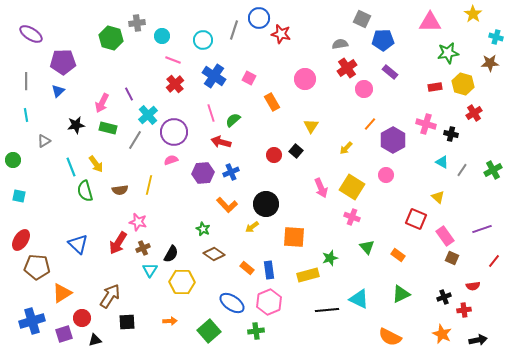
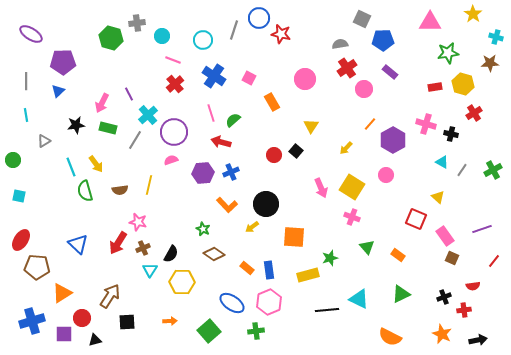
purple square at (64, 334): rotated 18 degrees clockwise
